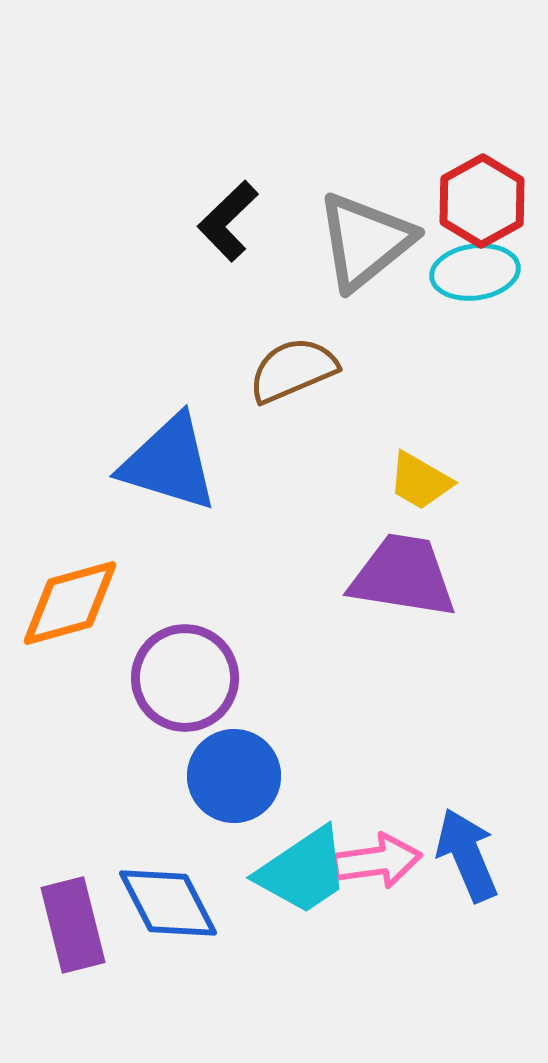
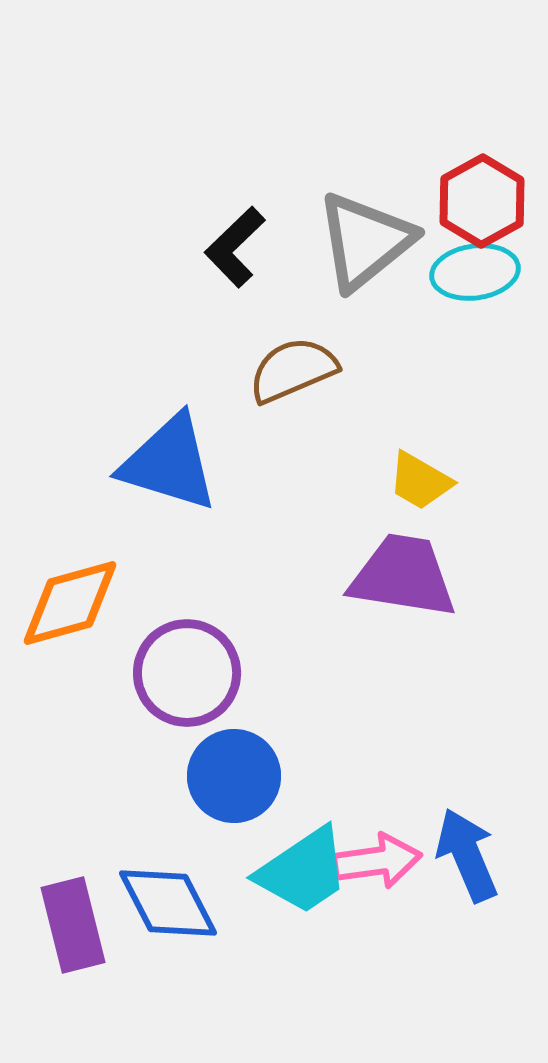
black L-shape: moved 7 px right, 26 px down
purple circle: moved 2 px right, 5 px up
